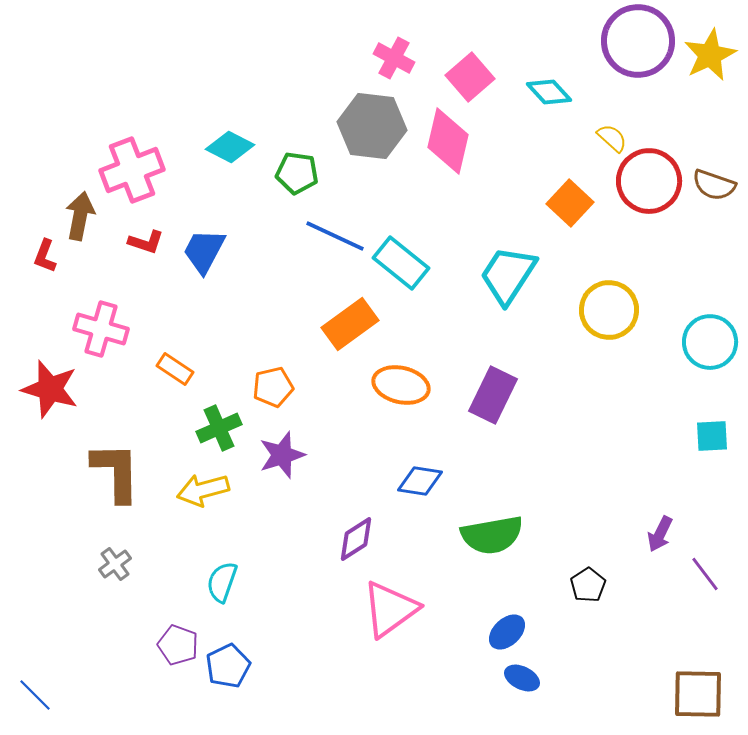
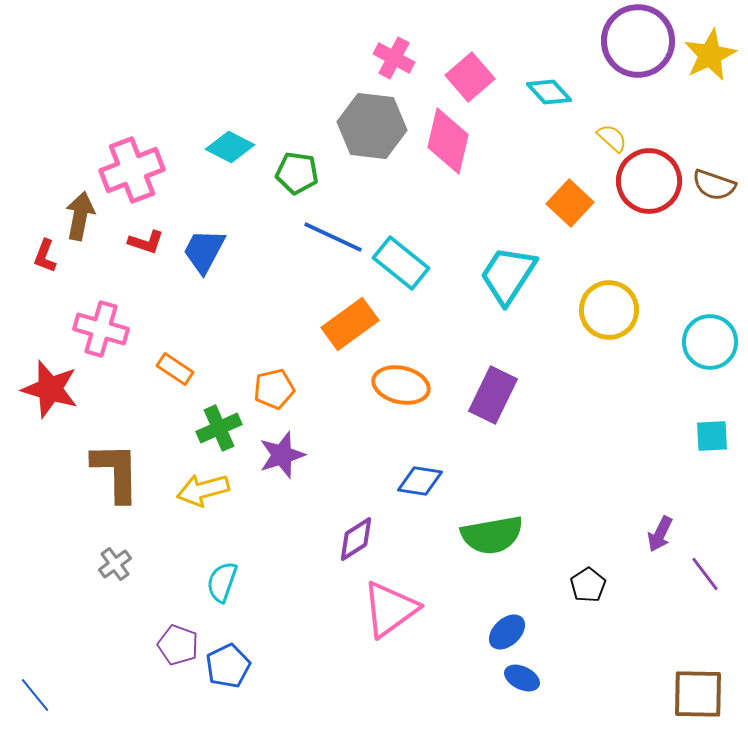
blue line at (335, 236): moved 2 px left, 1 px down
orange pentagon at (273, 387): moved 1 px right, 2 px down
blue line at (35, 695): rotated 6 degrees clockwise
